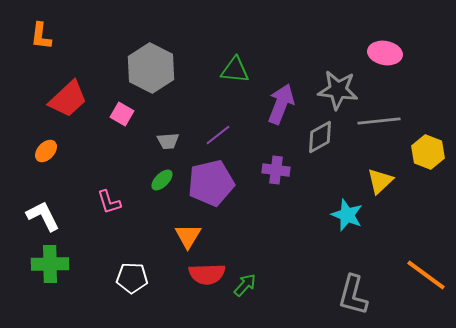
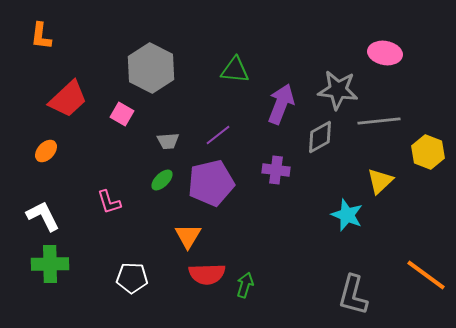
green arrow: rotated 25 degrees counterclockwise
